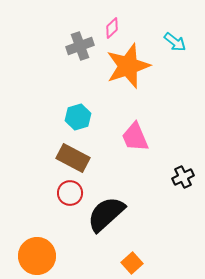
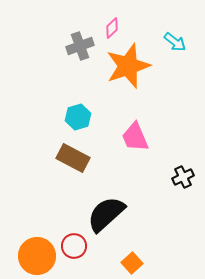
red circle: moved 4 px right, 53 px down
